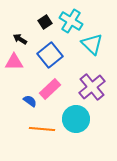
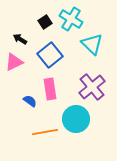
cyan cross: moved 2 px up
pink triangle: rotated 24 degrees counterclockwise
pink rectangle: rotated 55 degrees counterclockwise
orange line: moved 3 px right, 3 px down; rotated 15 degrees counterclockwise
